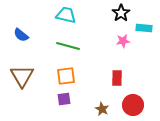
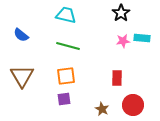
cyan rectangle: moved 2 px left, 10 px down
